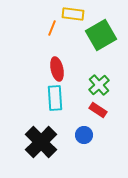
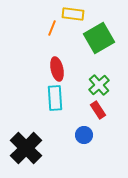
green square: moved 2 px left, 3 px down
red rectangle: rotated 24 degrees clockwise
black cross: moved 15 px left, 6 px down
